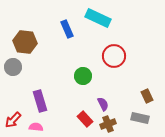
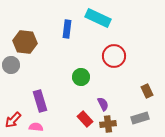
blue rectangle: rotated 30 degrees clockwise
gray circle: moved 2 px left, 2 px up
green circle: moved 2 px left, 1 px down
brown rectangle: moved 5 px up
gray rectangle: rotated 30 degrees counterclockwise
brown cross: rotated 14 degrees clockwise
